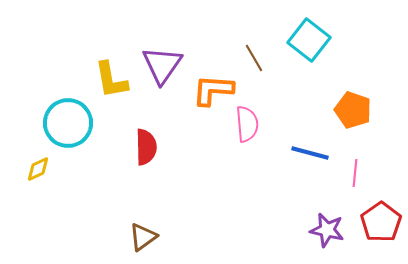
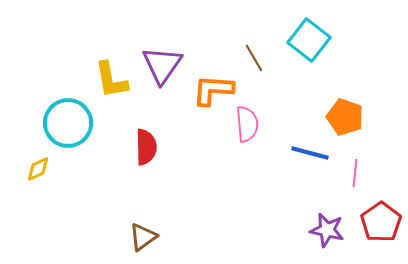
orange pentagon: moved 8 px left, 7 px down
